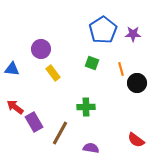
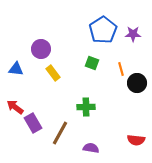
blue triangle: moved 4 px right
purple rectangle: moved 1 px left, 1 px down
red semicircle: rotated 30 degrees counterclockwise
